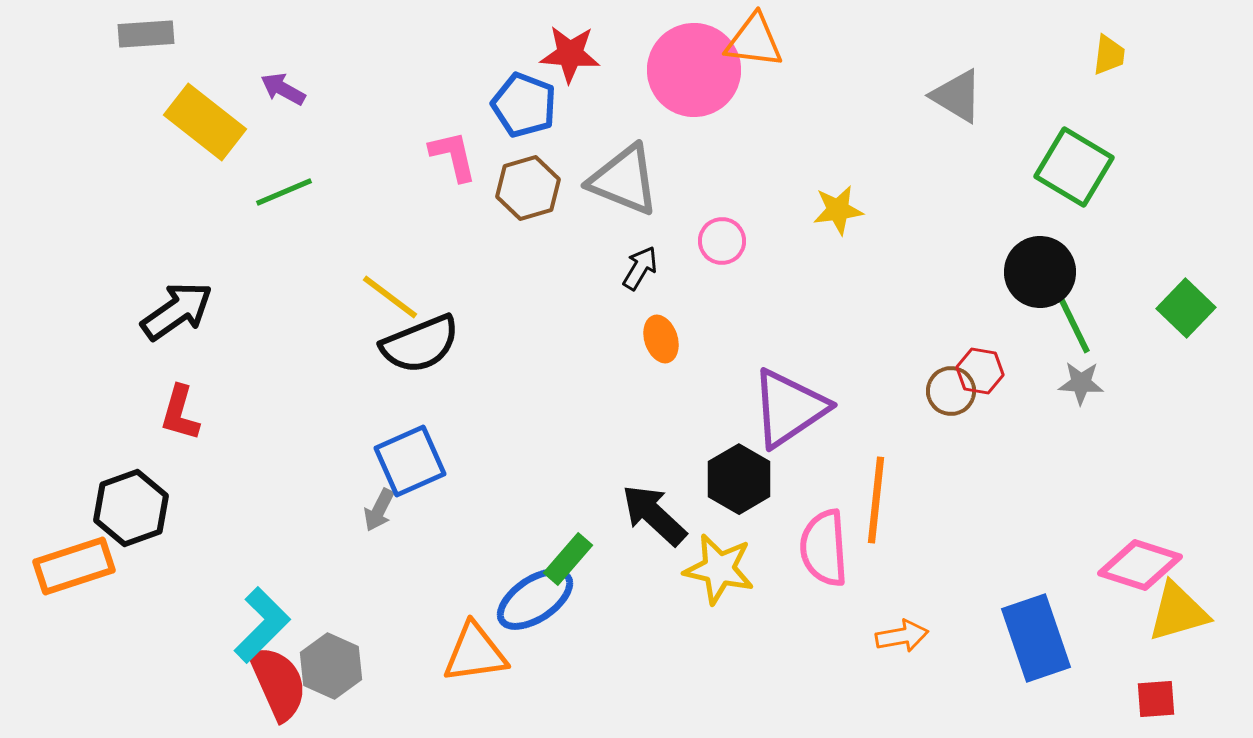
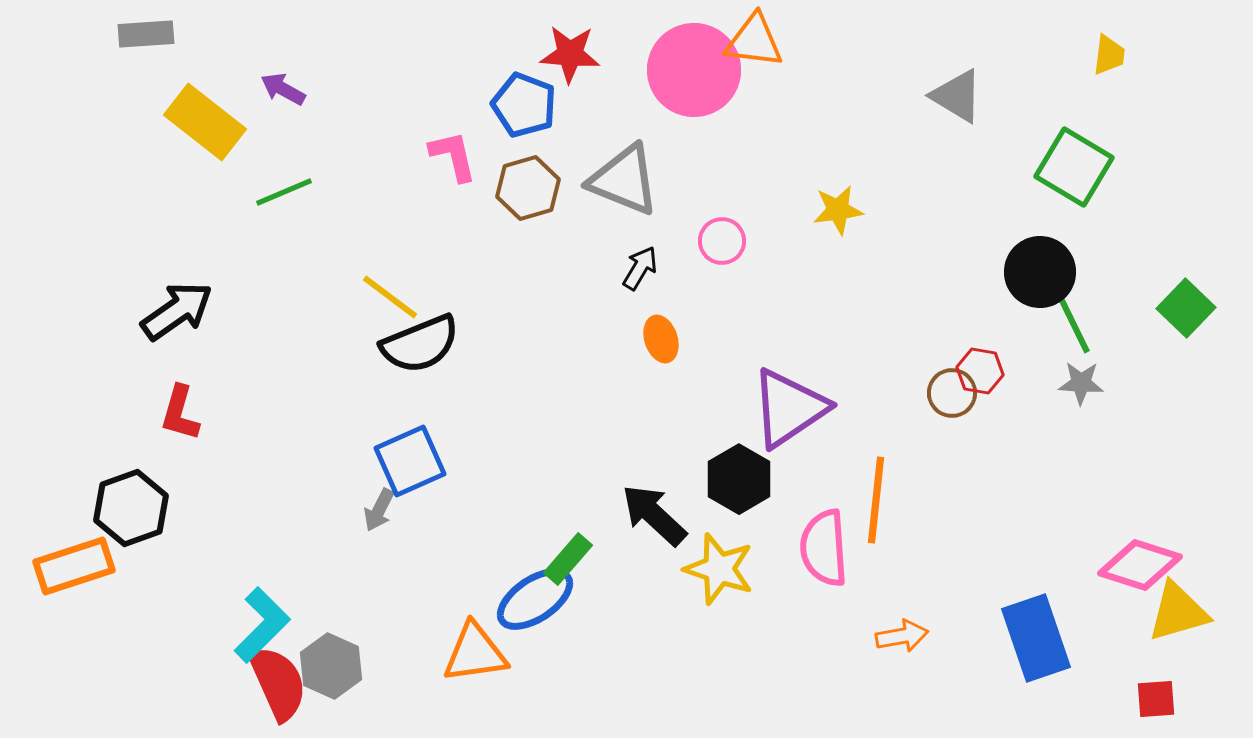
brown circle at (951, 391): moved 1 px right, 2 px down
yellow star at (719, 569): rotated 6 degrees clockwise
